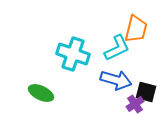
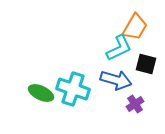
orange trapezoid: moved 1 px left, 2 px up; rotated 16 degrees clockwise
cyan L-shape: moved 2 px right
cyan cross: moved 35 px down
black square: moved 28 px up
